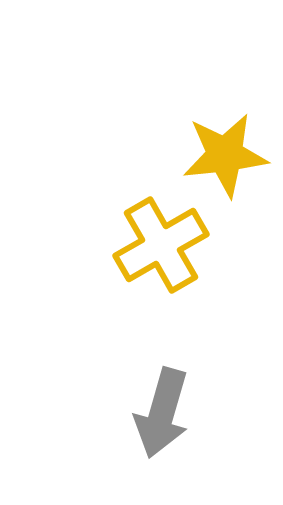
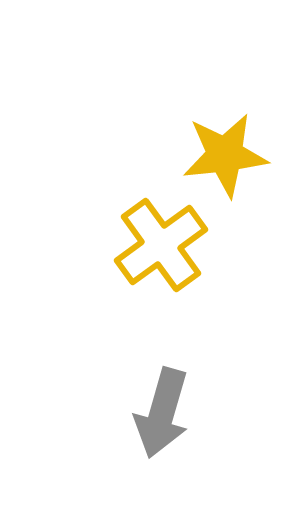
yellow cross: rotated 6 degrees counterclockwise
